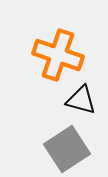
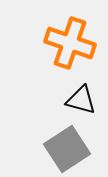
orange cross: moved 12 px right, 12 px up
